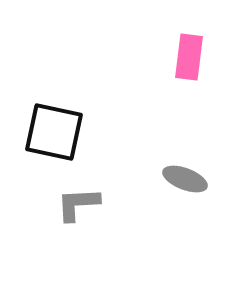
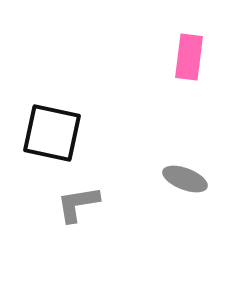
black square: moved 2 px left, 1 px down
gray L-shape: rotated 6 degrees counterclockwise
